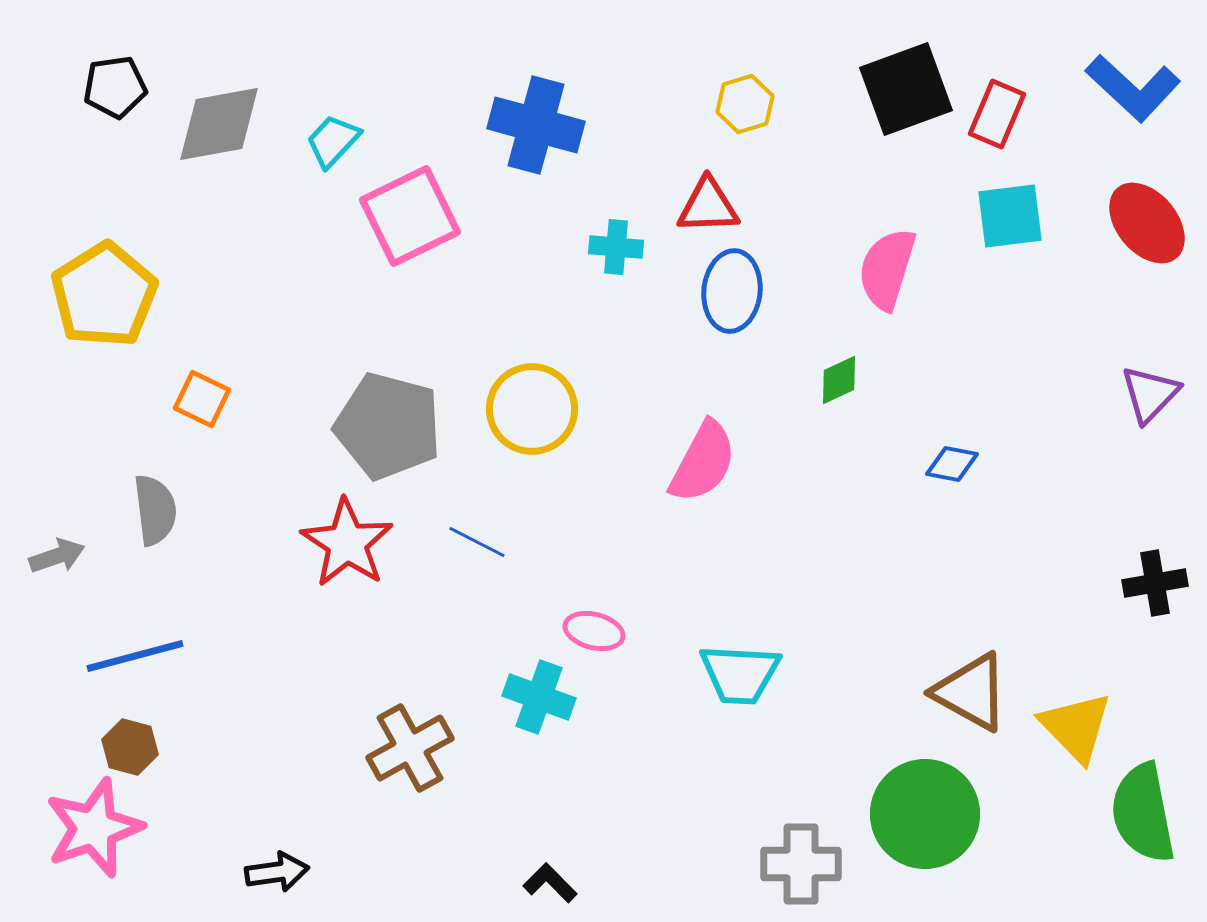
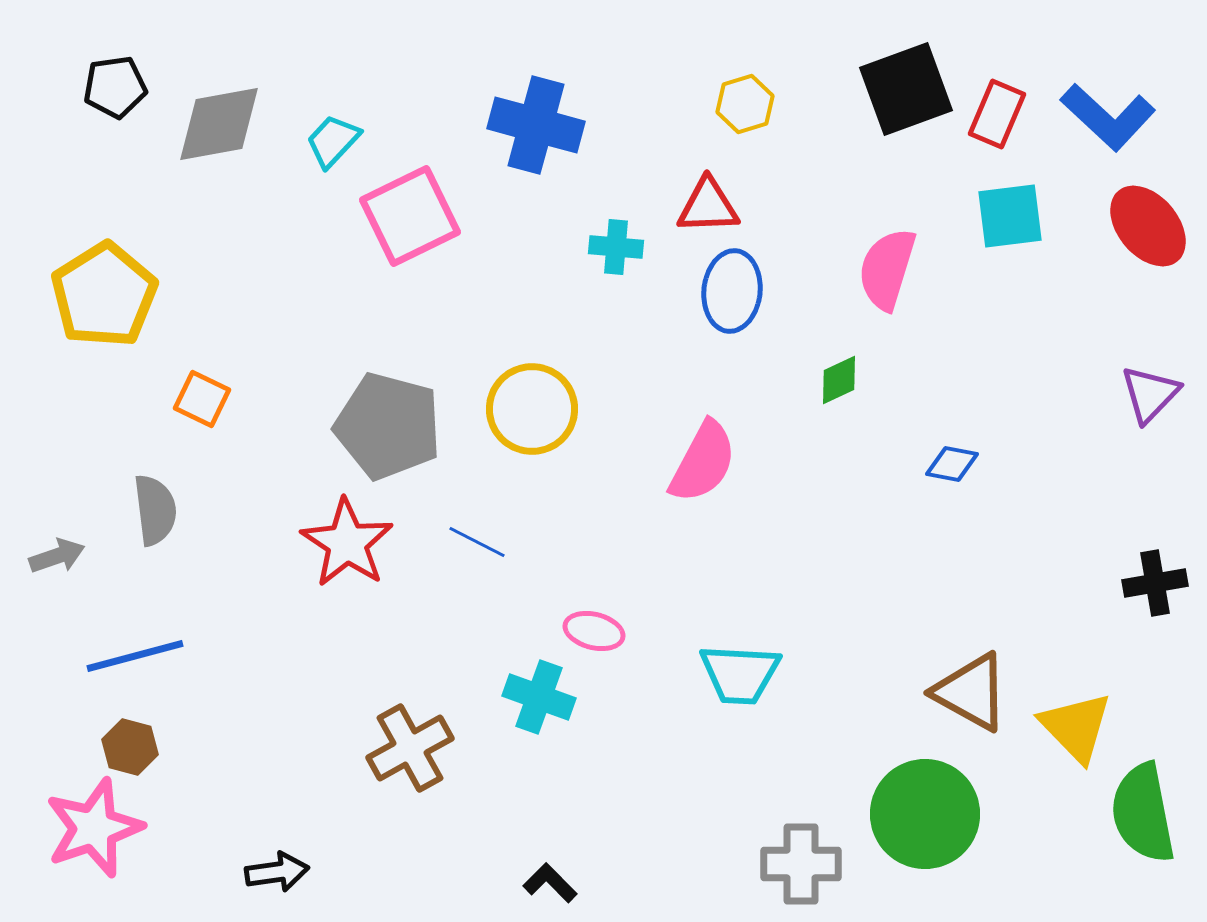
blue L-shape at (1133, 88): moved 25 px left, 29 px down
red ellipse at (1147, 223): moved 1 px right, 3 px down
